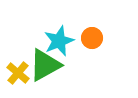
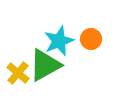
orange circle: moved 1 px left, 1 px down
